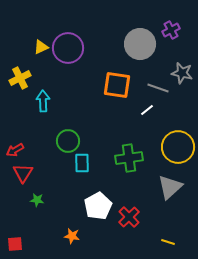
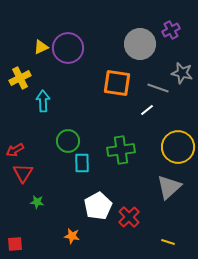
orange square: moved 2 px up
green cross: moved 8 px left, 8 px up
gray triangle: moved 1 px left
green star: moved 2 px down
